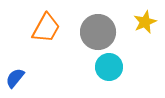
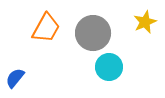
gray circle: moved 5 px left, 1 px down
